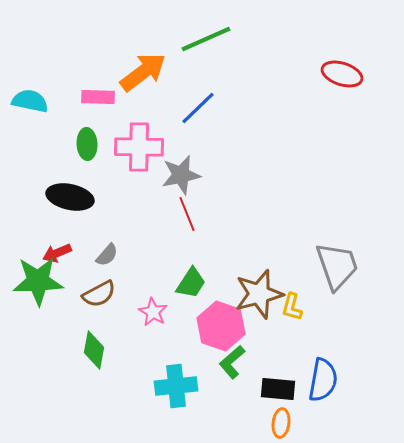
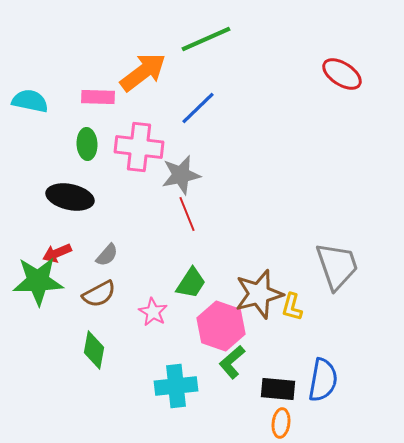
red ellipse: rotated 15 degrees clockwise
pink cross: rotated 6 degrees clockwise
